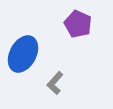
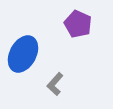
gray L-shape: moved 1 px down
